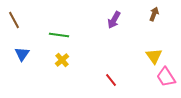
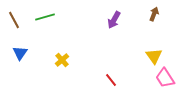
green line: moved 14 px left, 18 px up; rotated 24 degrees counterclockwise
blue triangle: moved 2 px left, 1 px up
pink trapezoid: moved 1 px left, 1 px down
